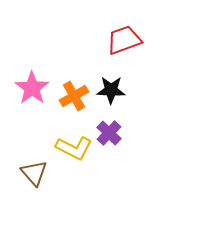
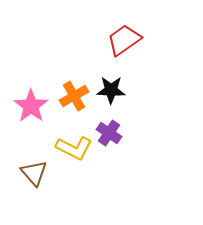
red trapezoid: rotated 15 degrees counterclockwise
pink star: moved 1 px left, 18 px down
purple cross: rotated 10 degrees counterclockwise
